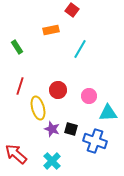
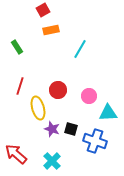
red square: moved 29 px left; rotated 24 degrees clockwise
